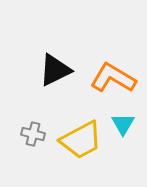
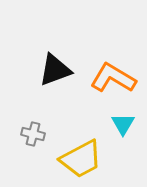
black triangle: rotated 6 degrees clockwise
yellow trapezoid: moved 19 px down
